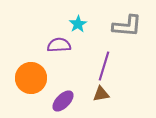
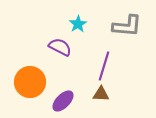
purple semicircle: moved 1 px right, 2 px down; rotated 30 degrees clockwise
orange circle: moved 1 px left, 4 px down
brown triangle: rotated 12 degrees clockwise
